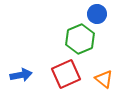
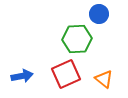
blue circle: moved 2 px right
green hexagon: moved 3 px left; rotated 20 degrees clockwise
blue arrow: moved 1 px right, 1 px down
